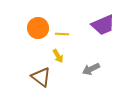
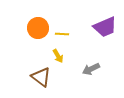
purple trapezoid: moved 2 px right, 2 px down
